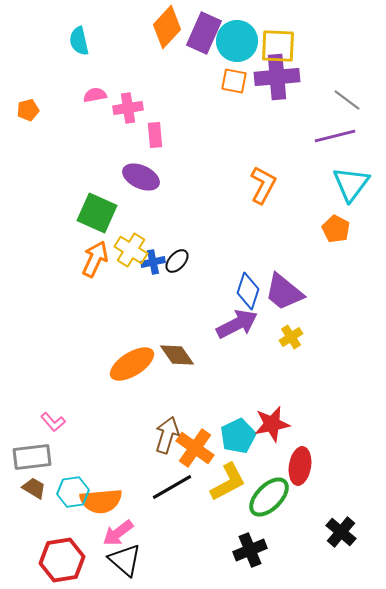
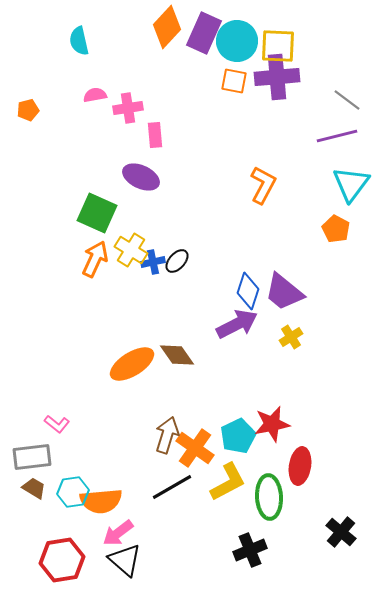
purple line at (335, 136): moved 2 px right
pink L-shape at (53, 422): moved 4 px right, 2 px down; rotated 10 degrees counterclockwise
green ellipse at (269, 497): rotated 48 degrees counterclockwise
